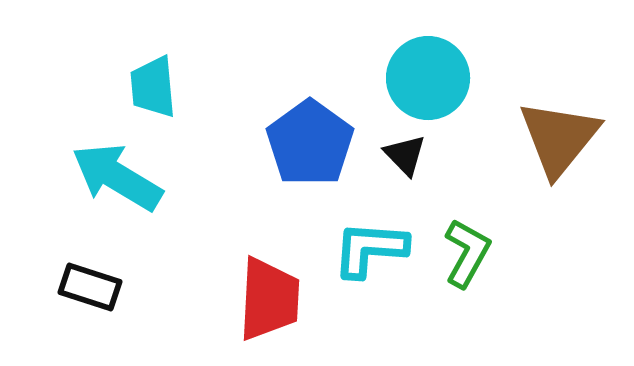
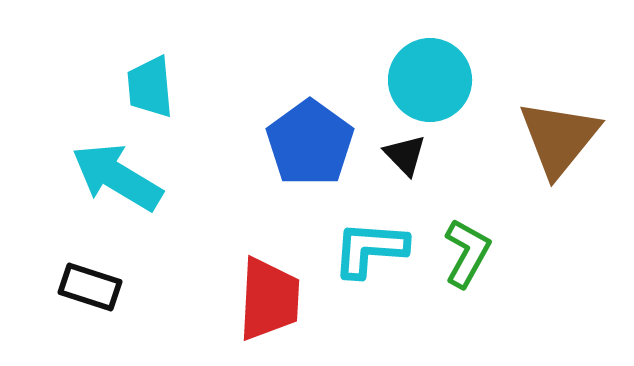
cyan circle: moved 2 px right, 2 px down
cyan trapezoid: moved 3 px left
